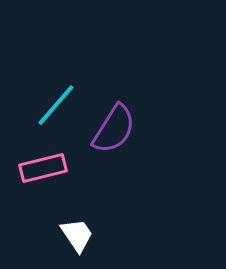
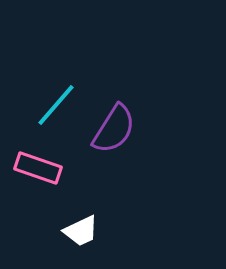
pink rectangle: moved 5 px left; rotated 33 degrees clockwise
white trapezoid: moved 4 px right, 4 px up; rotated 99 degrees clockwise
